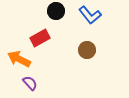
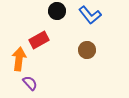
black circle: moved 1 px right
red rectangle: moved 1 px left, 2 px down
orange arrow: rotated 70 degrees clockwise
